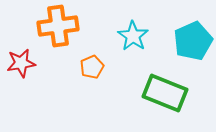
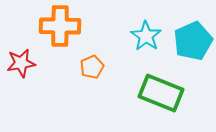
orange cross: moved 2 px right; rotated 9 degrees clockwise
cyan star: moved 13 px right
green rectangle: moved 4 px left
